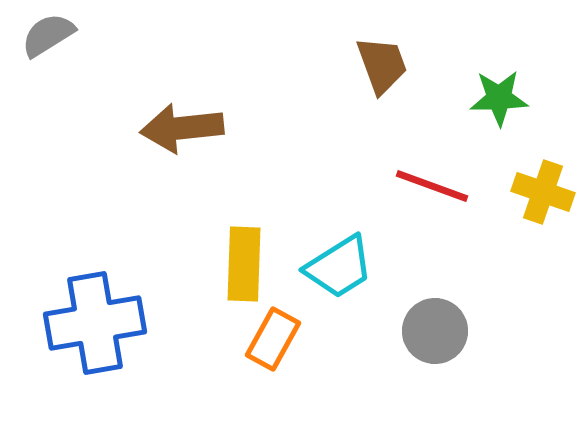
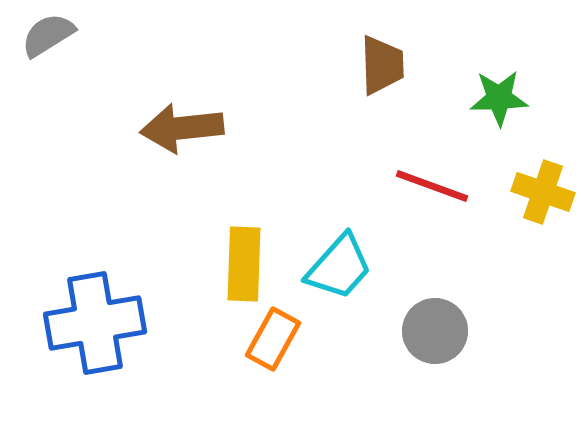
brown trapezoid: rotated 18 degrees clockwise
cyan trapezoid: rotated 16 degrees counterclockwise
